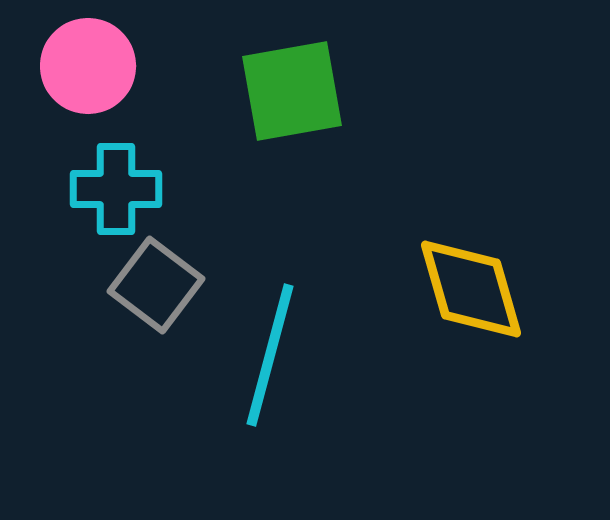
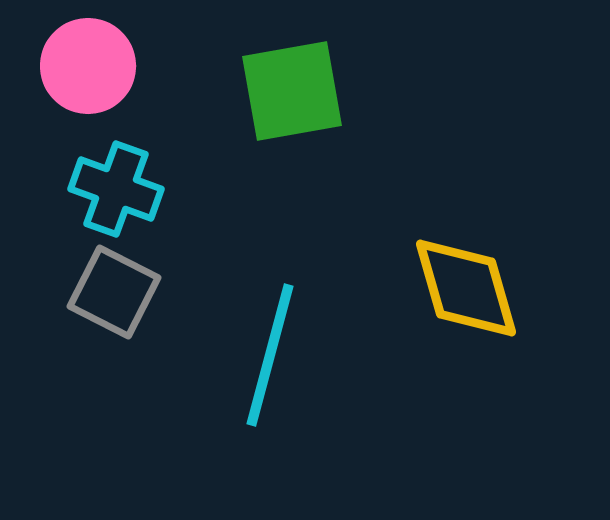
cyan cross: rotated 20 degrees clockwise
gray square: moved 42 px left, 7 px down; rotated 10 degrees counterclockwise
yellow diamond: moved 5 px left, 1 px up
